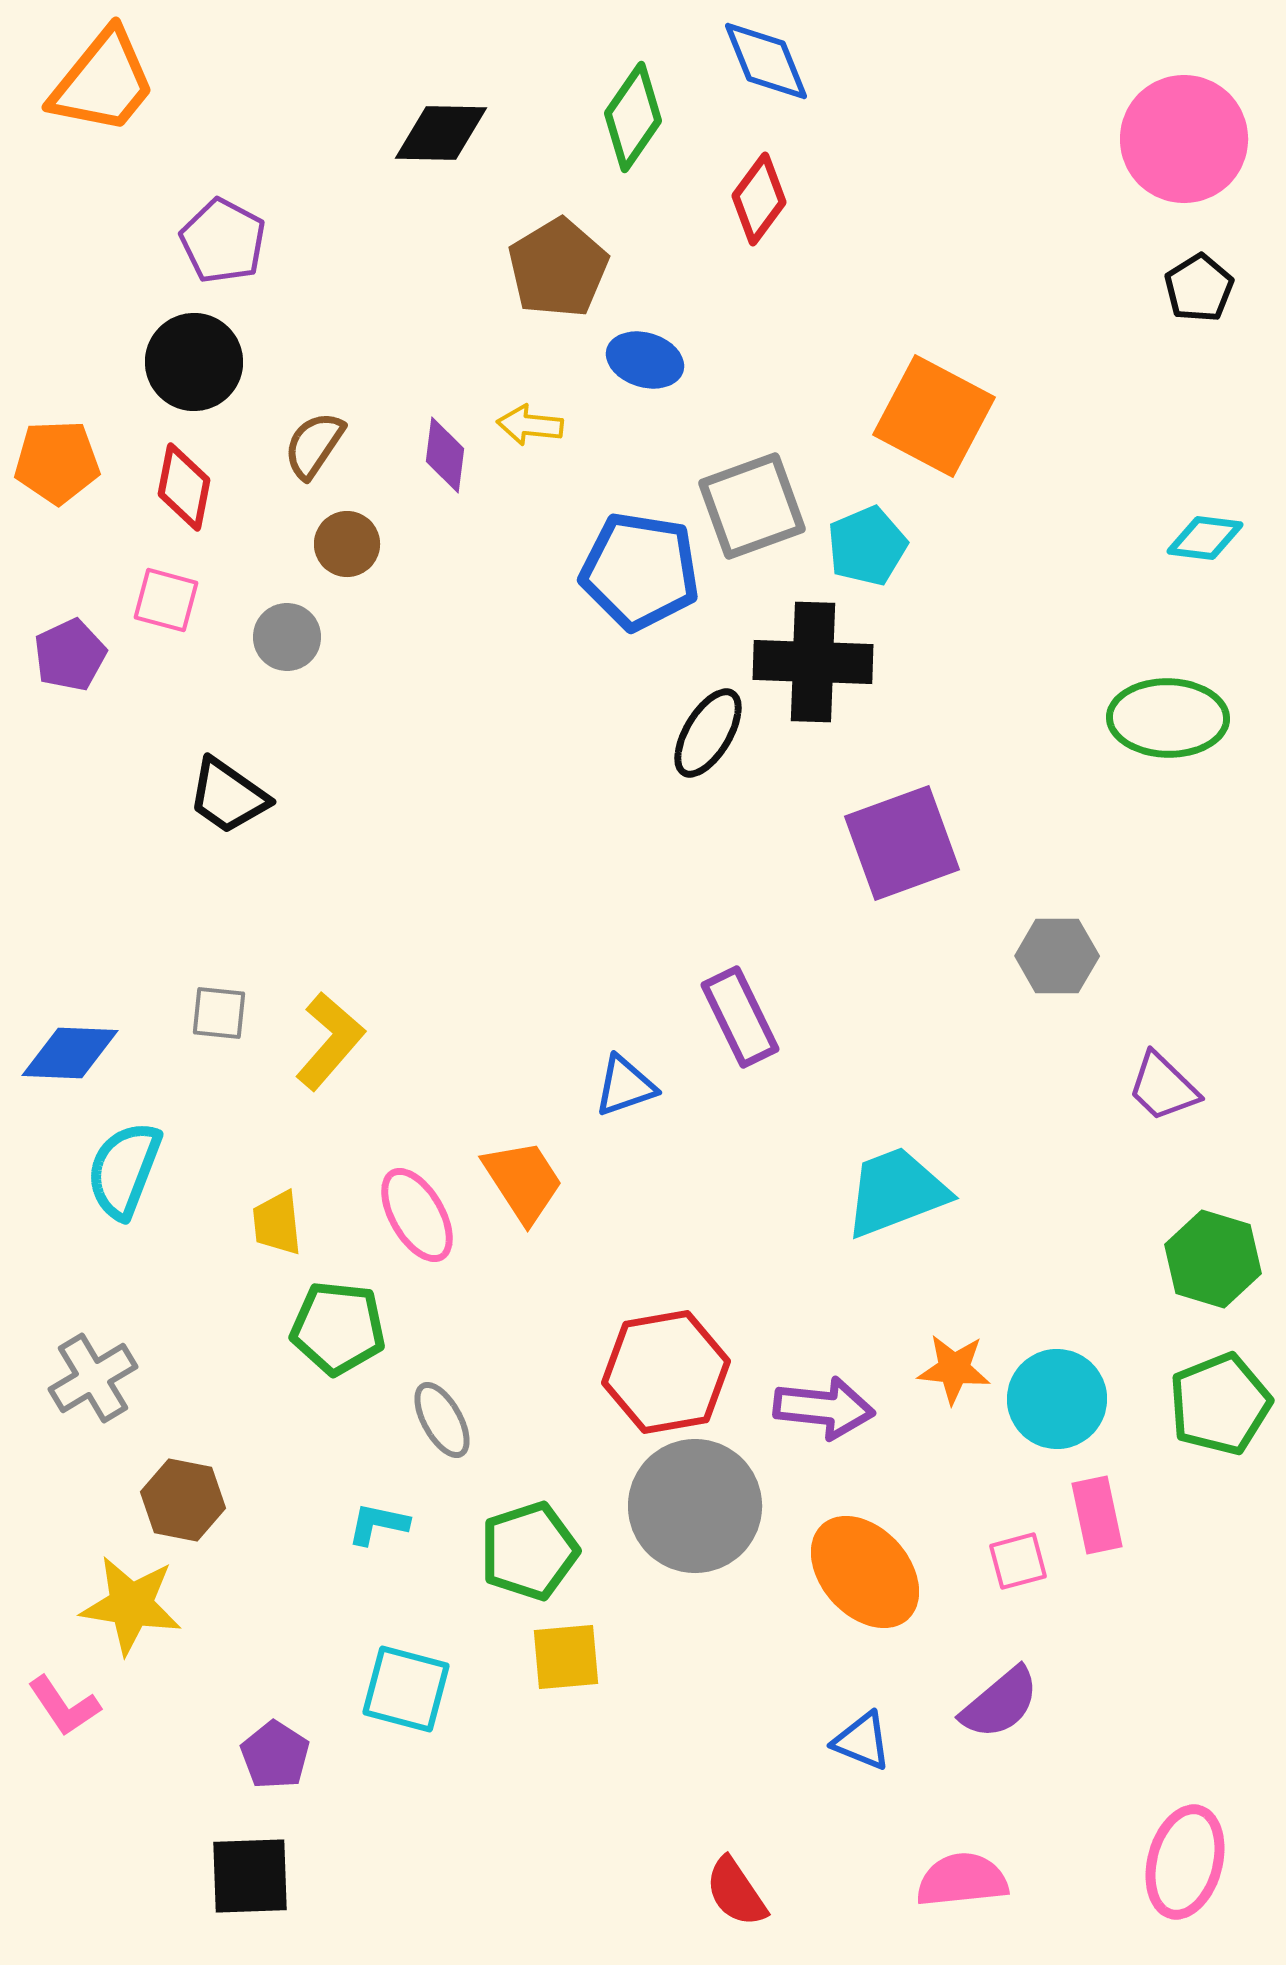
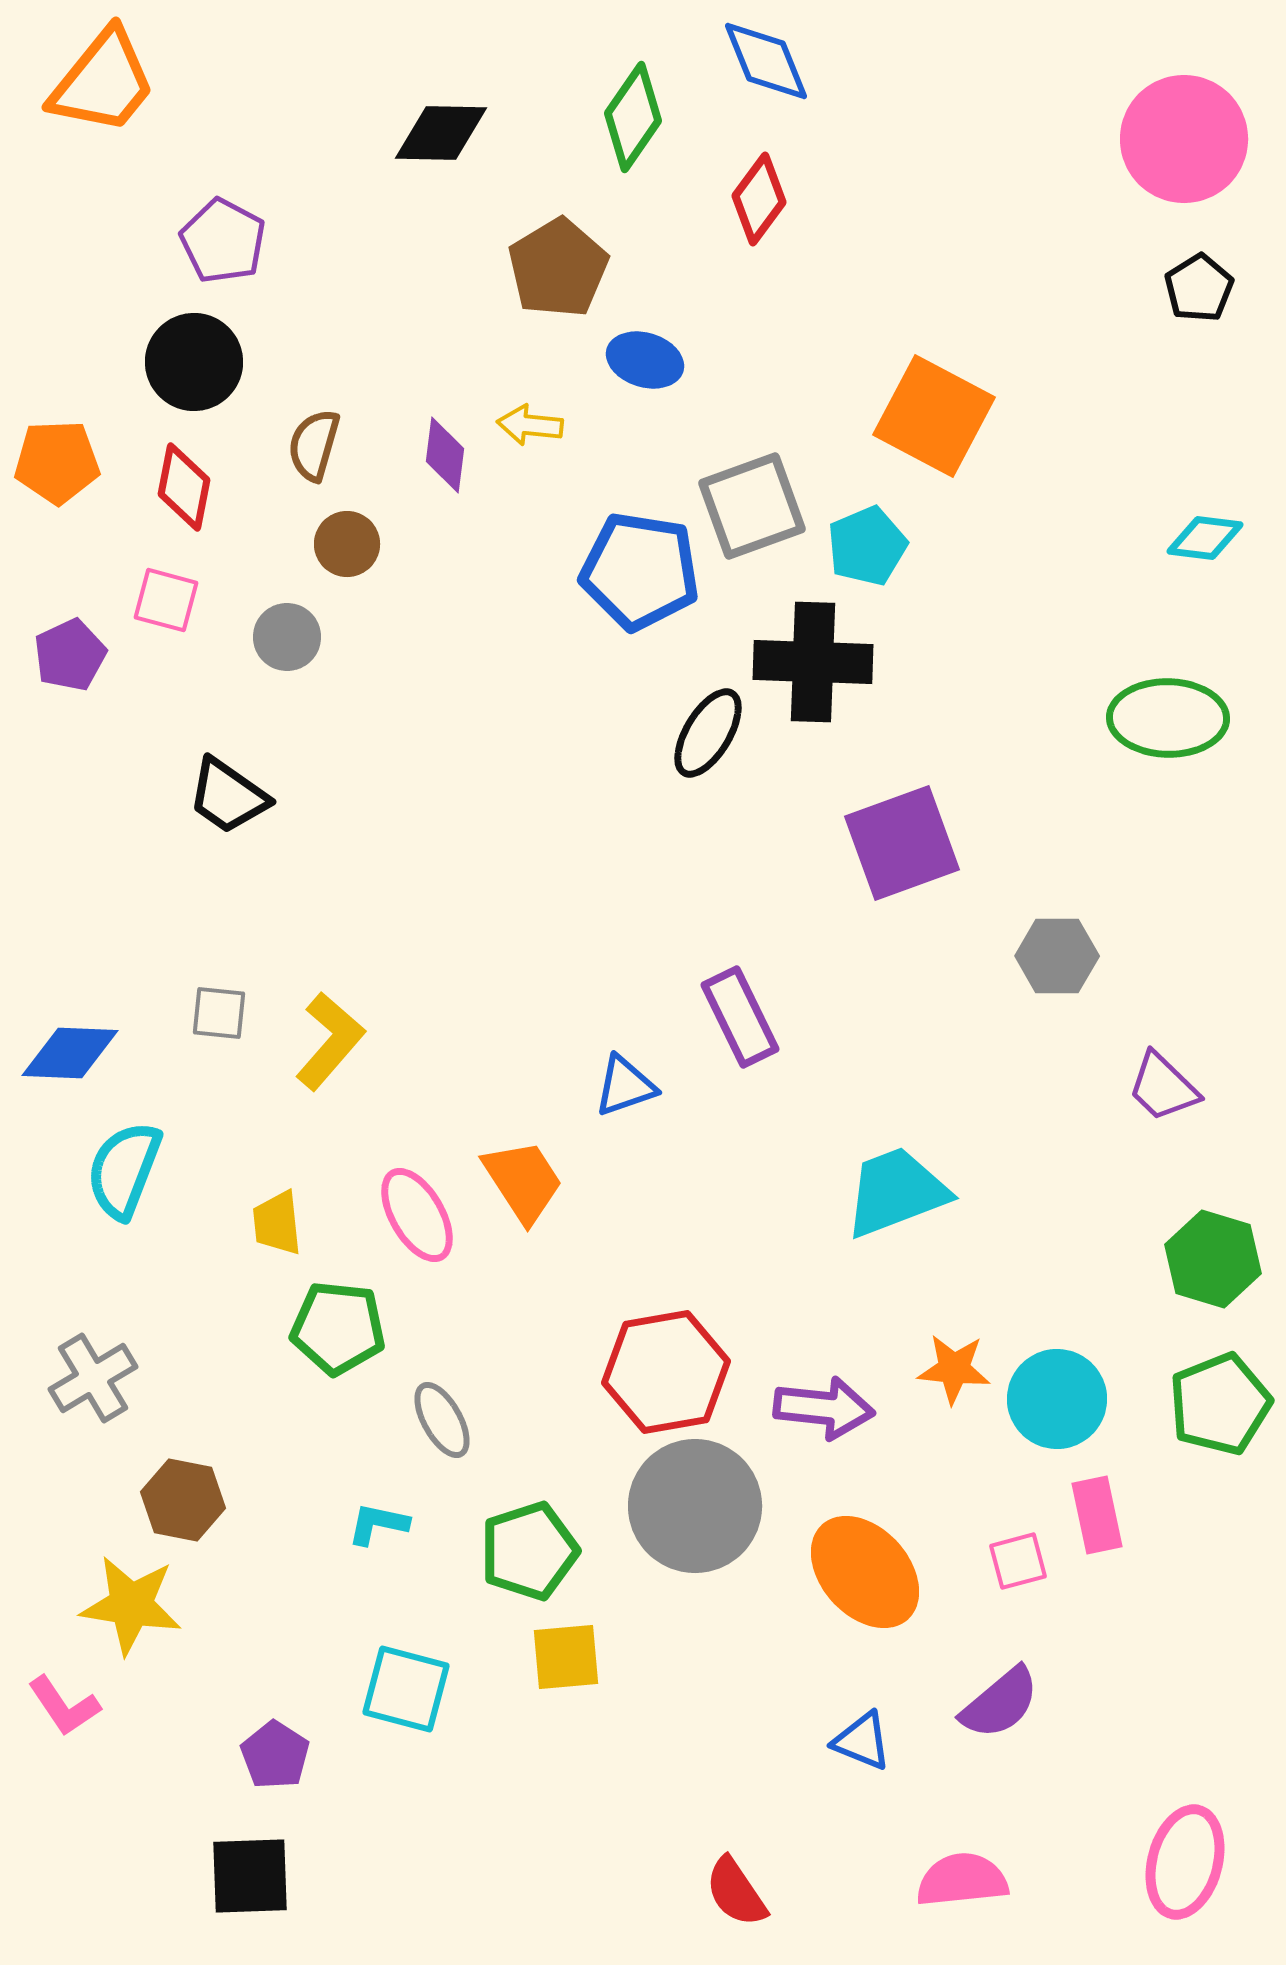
brown semicircle at (314, 445): rotated 18 degrees counterclockwise
